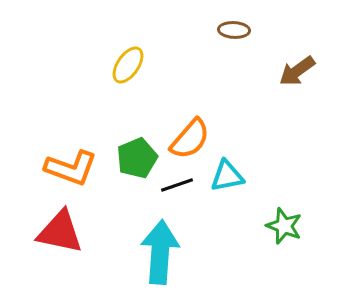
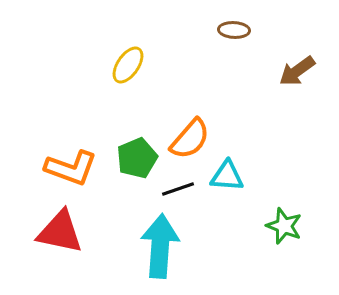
cyan triangle: rotated 15 degrees clockwise
black line: moved 1 px right, 4 px down
cyan arrow: moved 6 px up
